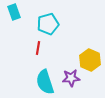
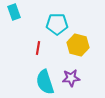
cyan pentagon: moved 9 px right; rotated 15 degrees clockwise
yellow hexagon: moved 12 px left, 15 px up; rotated 10 degrees counterclockwise
